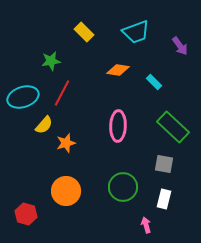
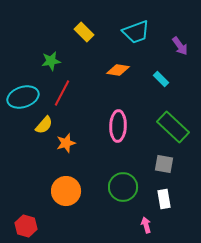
cyan rectangle: moved 7 px right, 3 px up
white rectangle: rotated 24 degrees counterclockwise
red hexagon: moved 12 px down
